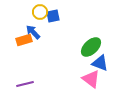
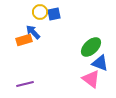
blue square: moved 1 px right, 2 px up
